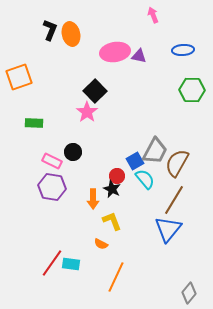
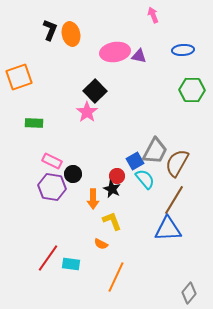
black circle: moved 22 px down
blue triangle: rotated 48 degrees clockwise
red line: moved 4 px left, 5 px up
